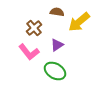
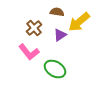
purple triangle: moved 3 px right, 10 px up
green ellipse: moved 2 px up
